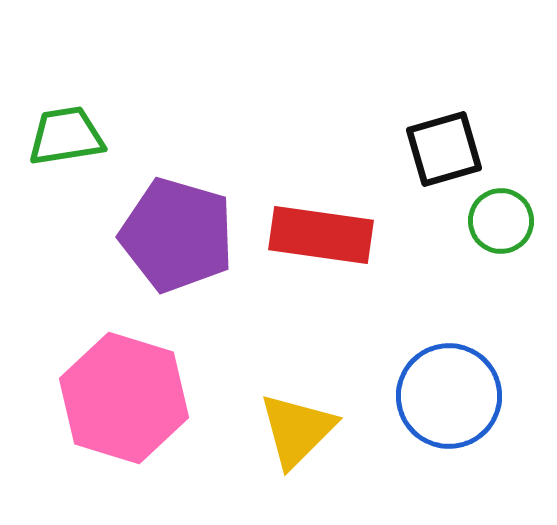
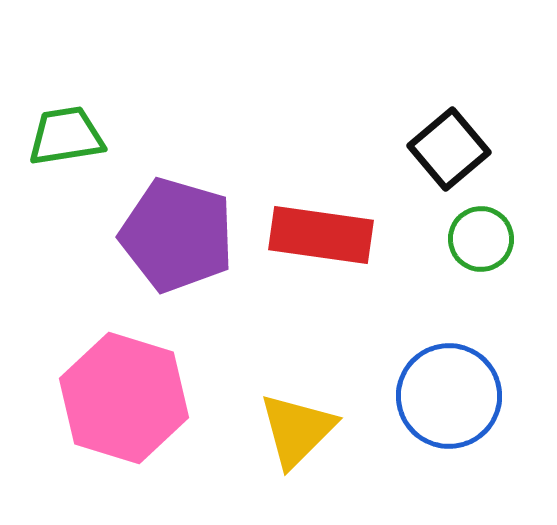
black square: moved 5 px right; rotated 24 degrees counterclockwise
green circle: moved 20 px left, 18 px down
